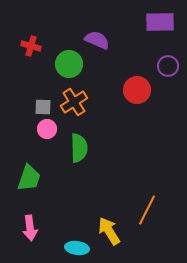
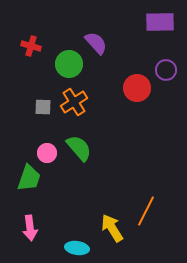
purple semicircle: moved 1 px left, 3 px down; rotated 25 degrees clockwise
purple circle: moved 2 px left, 4 px down
red circle: moved 2 px up
pink circle: moved 24 px down
green semicircle: rotated 40 degrees counterclockwise
orange line: moved 1 px left, 1 px down
yellow arrow: moved 3 px right, 3 px up
